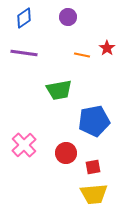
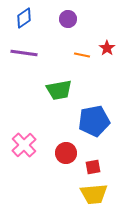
purple circle: moved 2 px down
